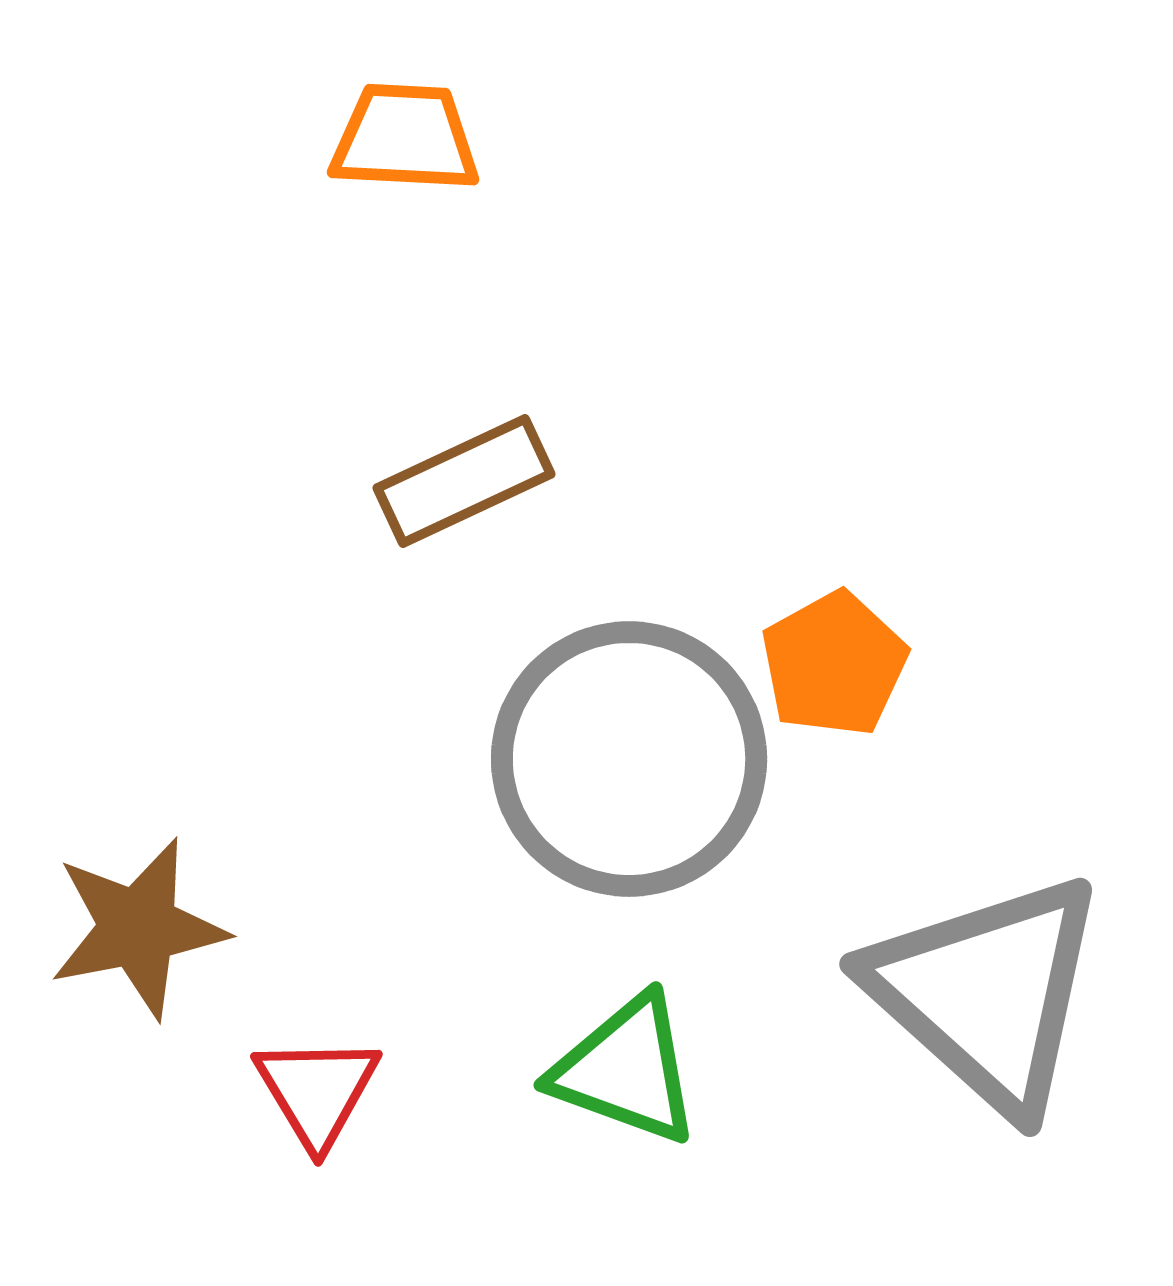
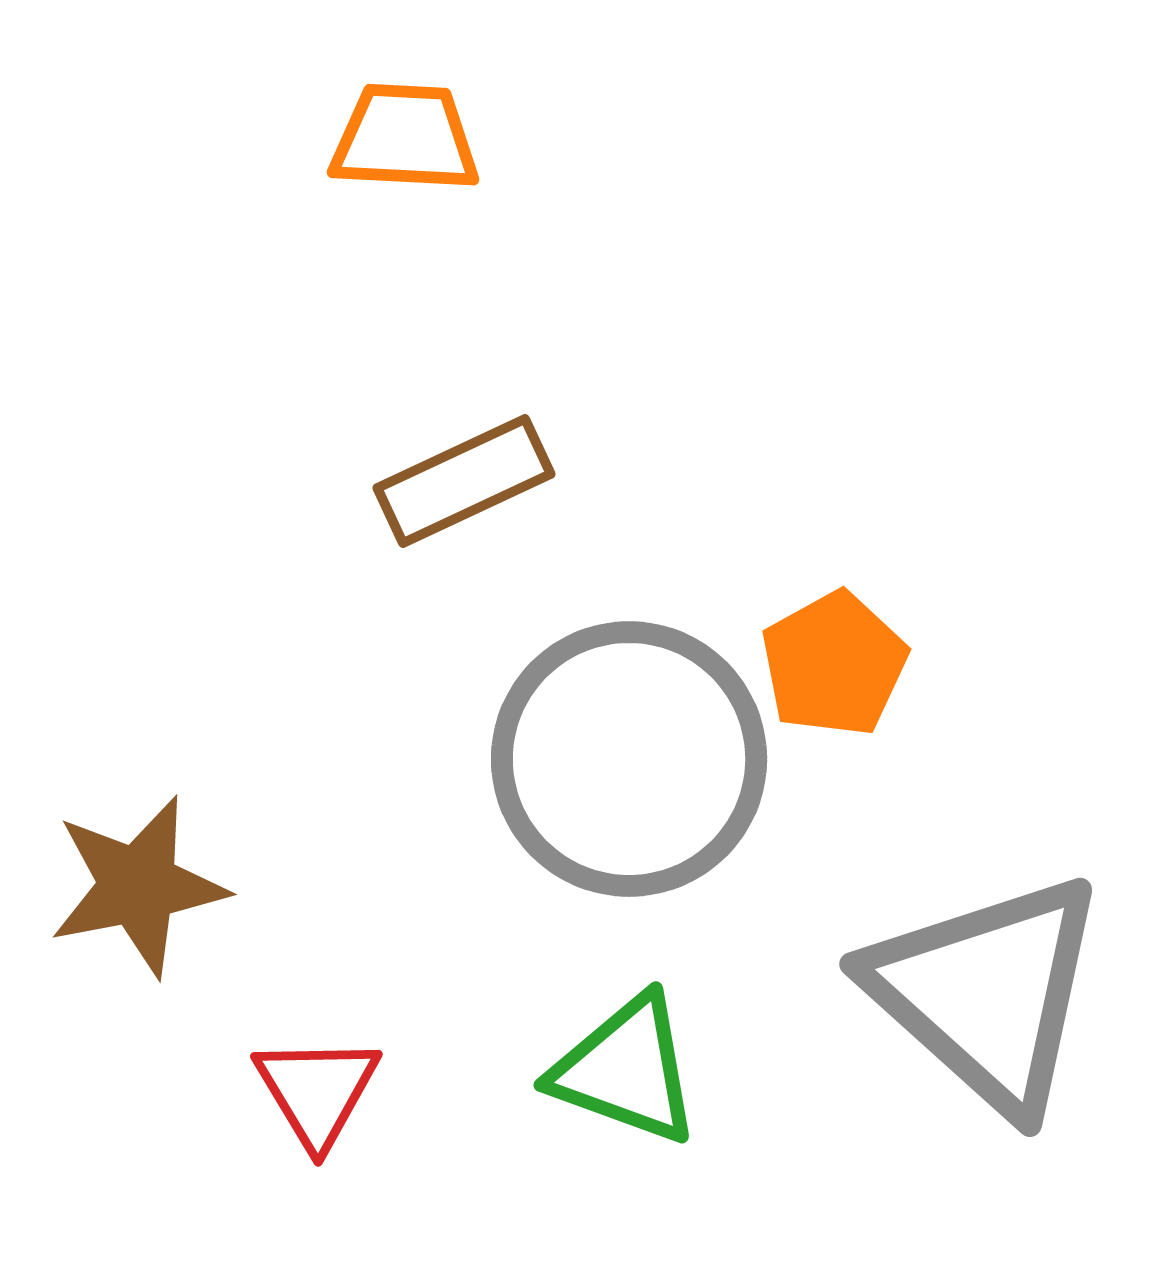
brown star: moved 42 px up
